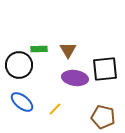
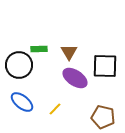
brown triangle: moved 1 px right, 2 px down
black square: moved 3 px up; rotated 8 degrees clockwise
purple ellipse: rotated 25 degrees clockwise
